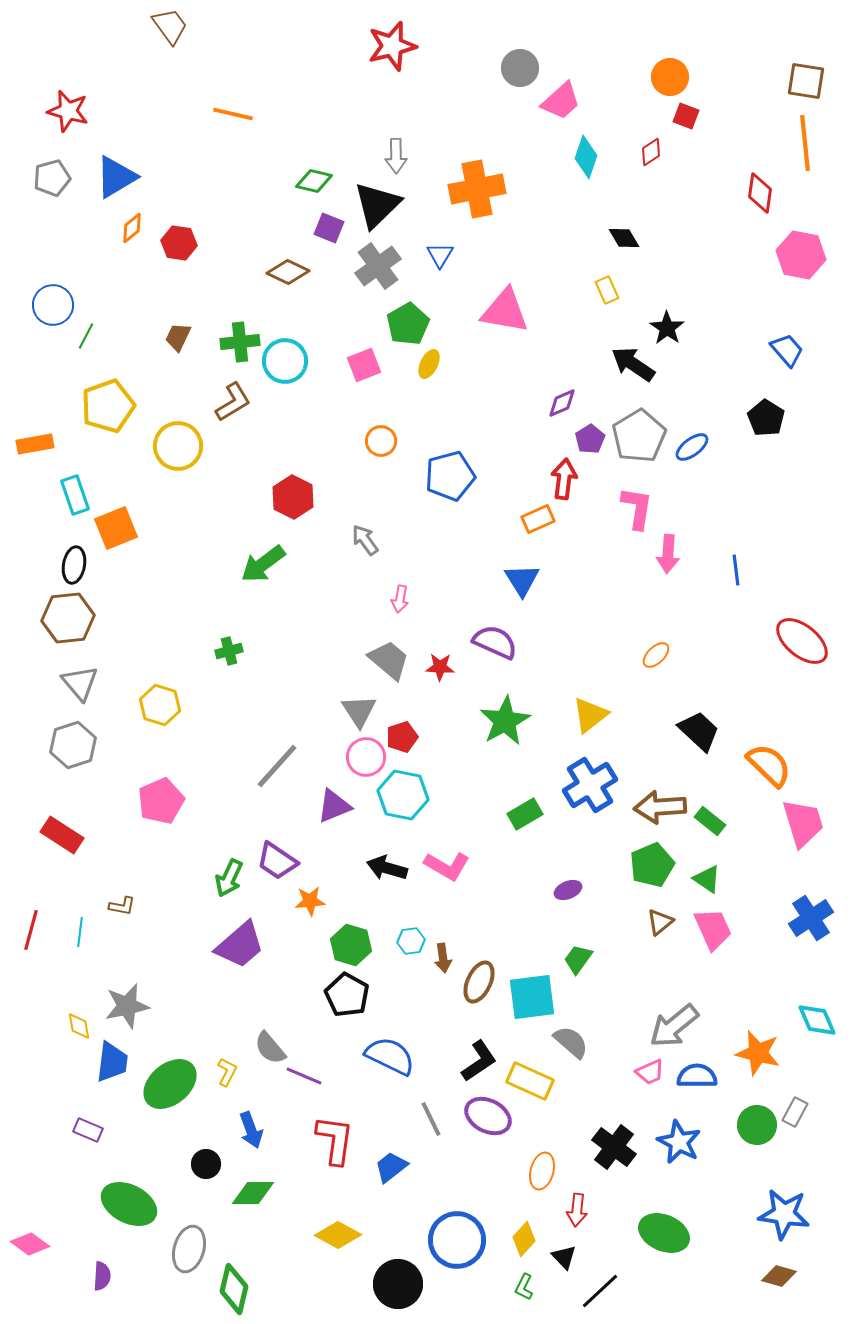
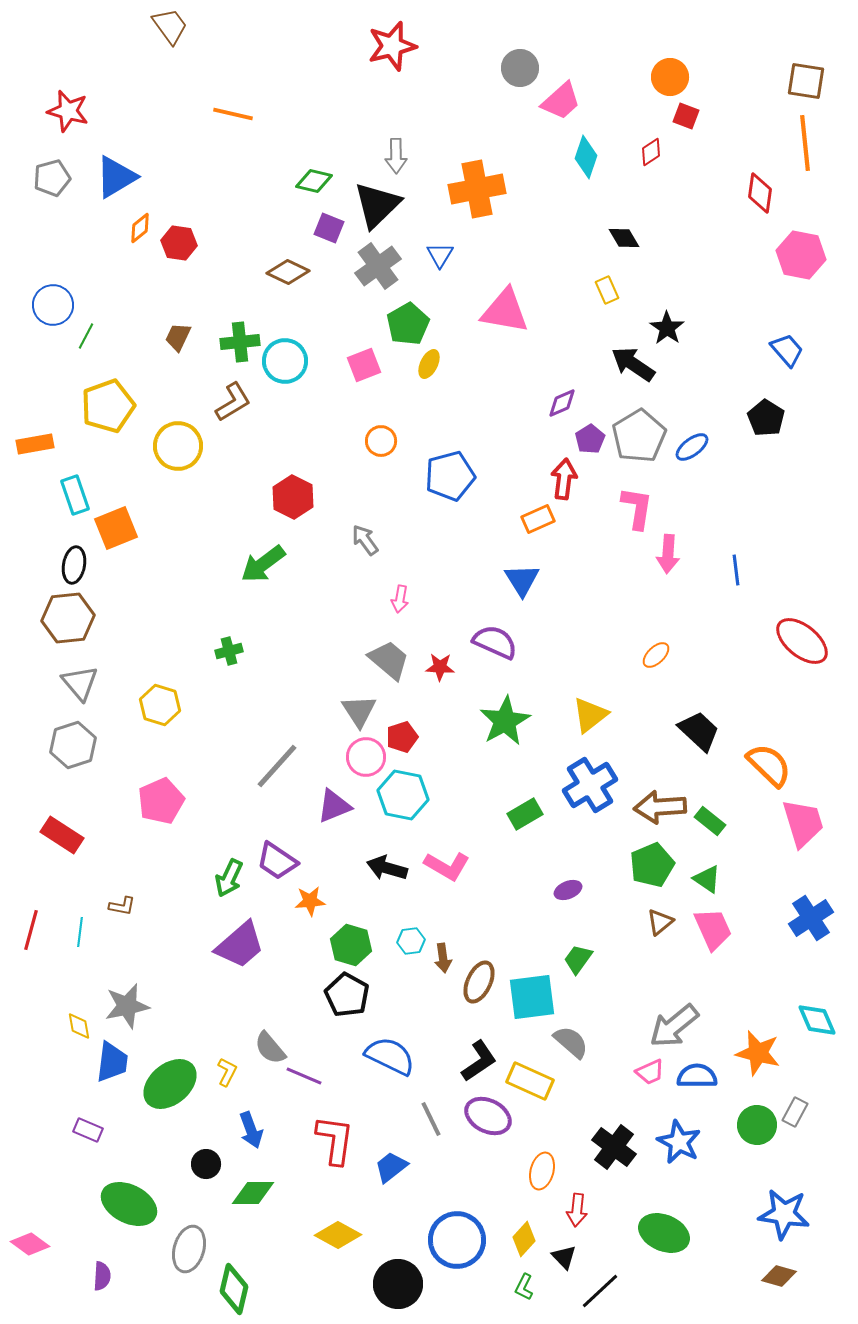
orange diamond at (132, 228): moved 8 px right
